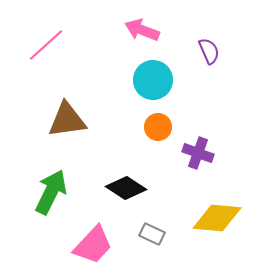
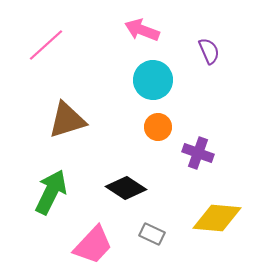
brown triangle: rotated 9 degrees counterclockwise
